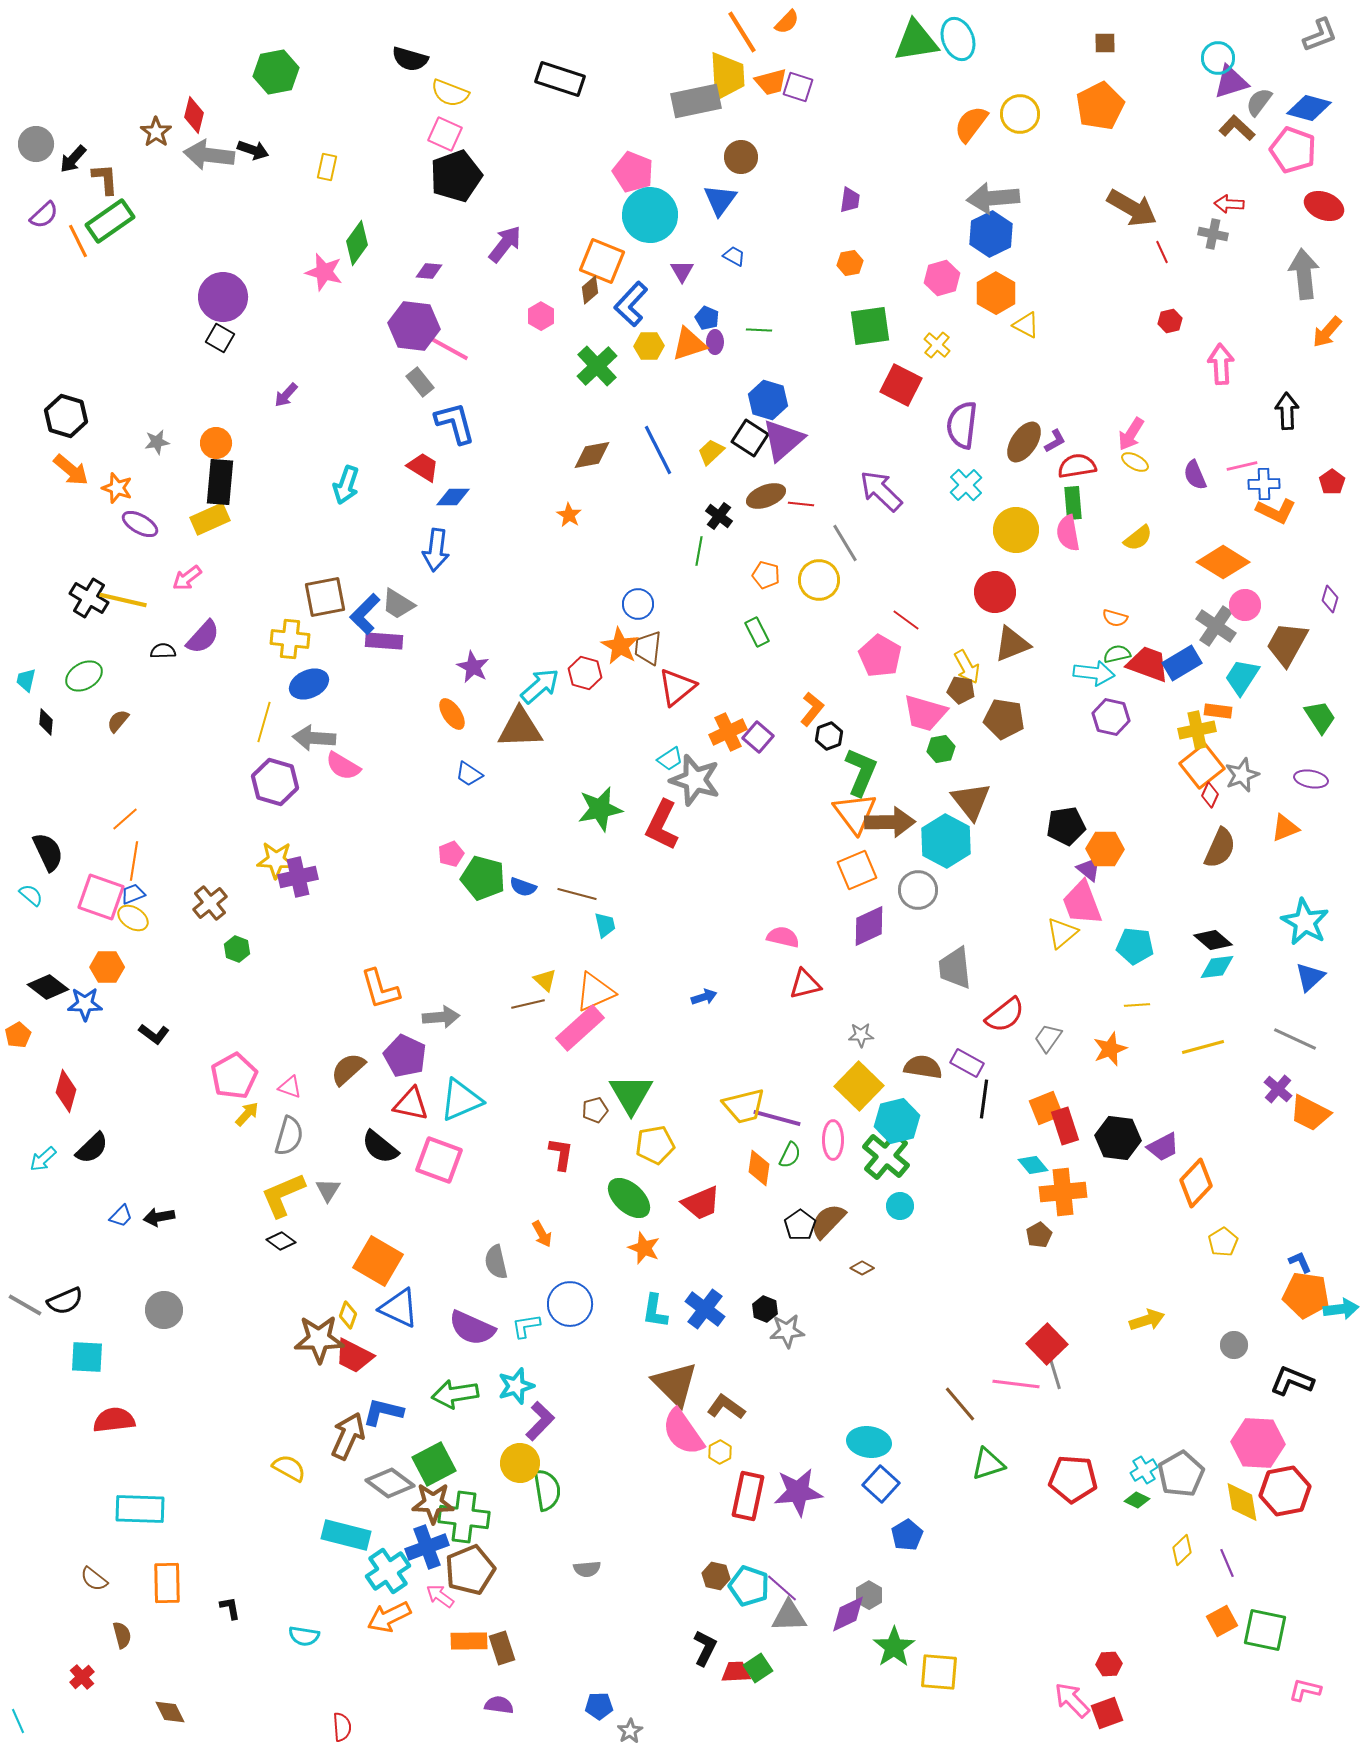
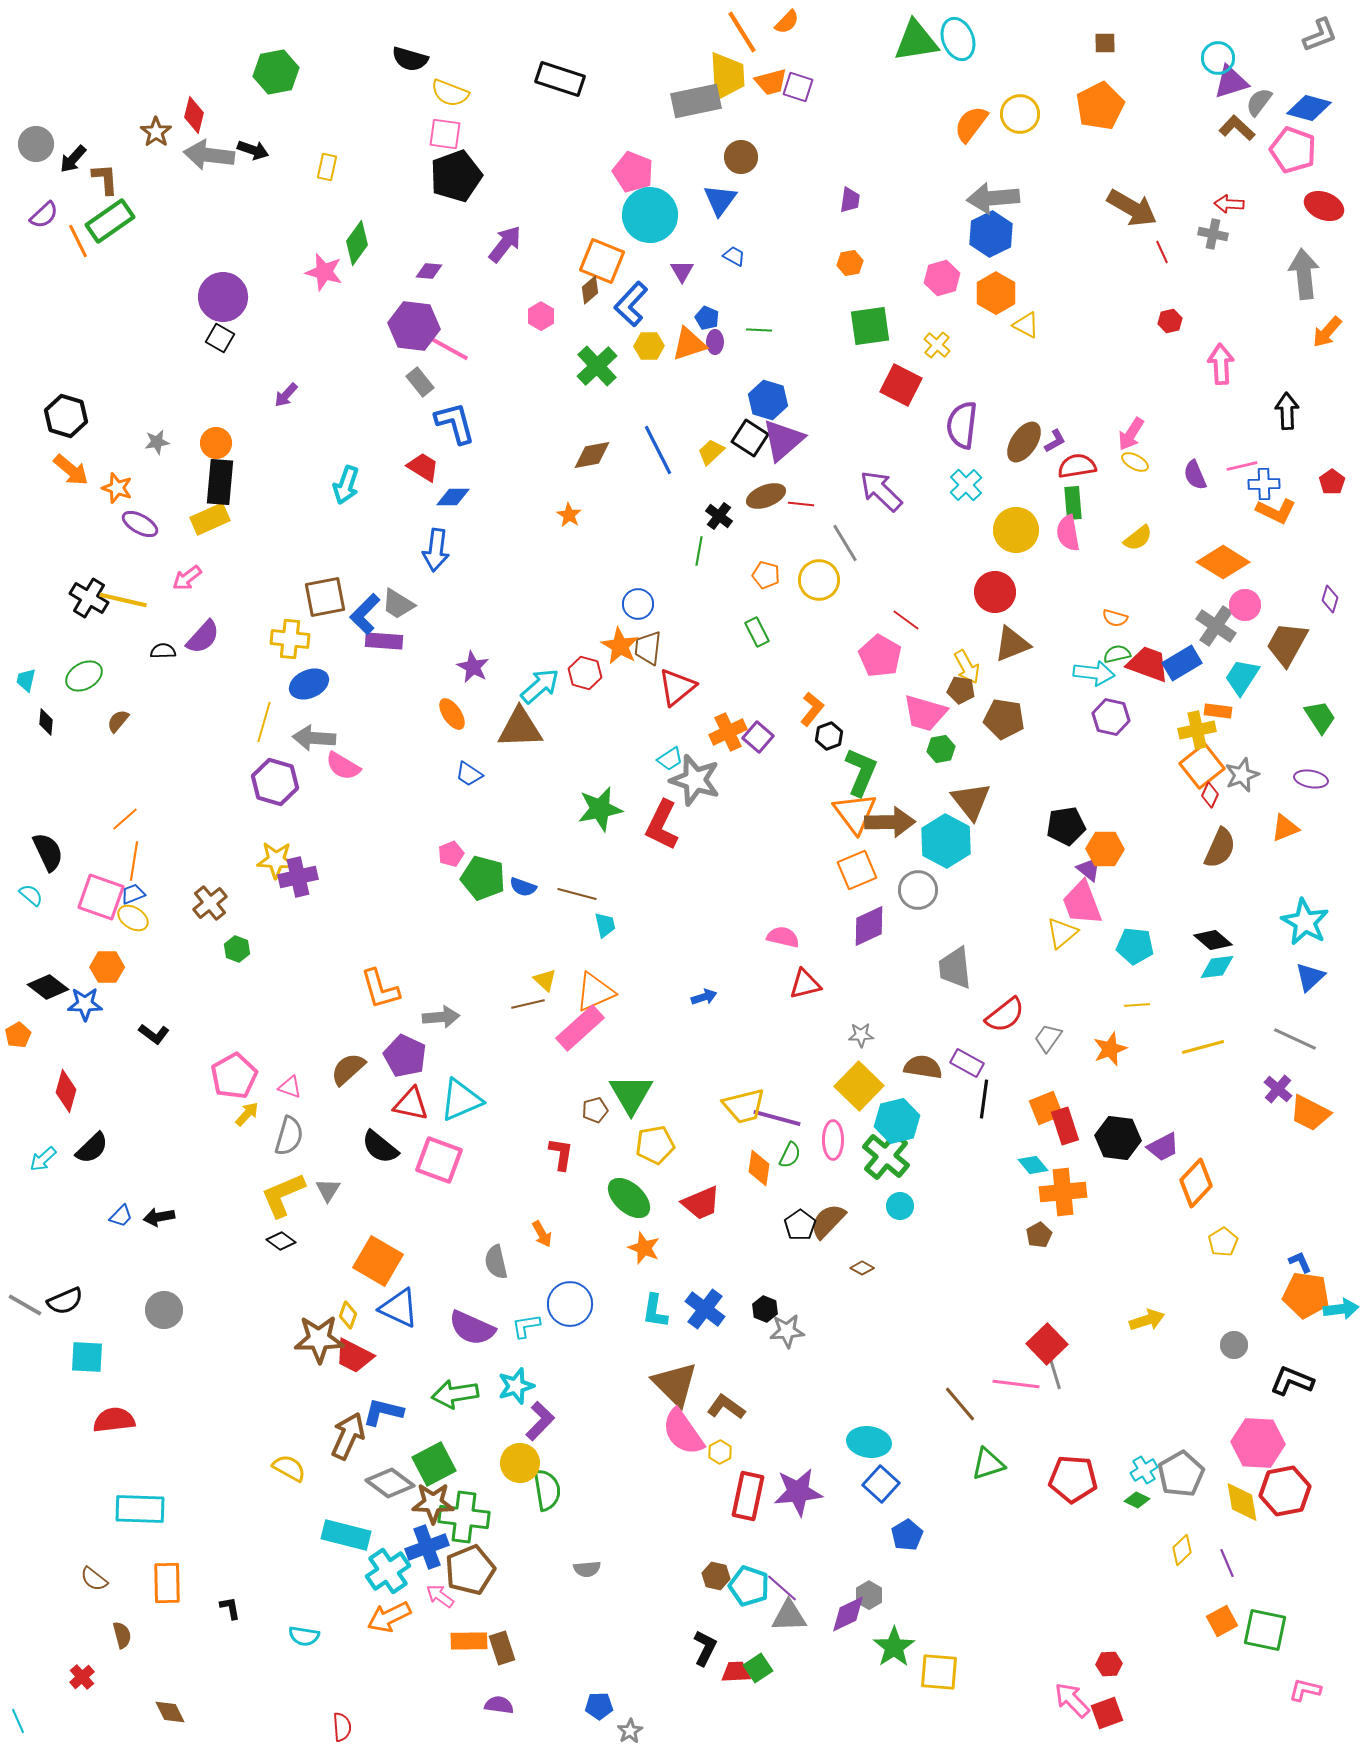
pink square at (445, 134): rotated 16 degrees counterclockwise
